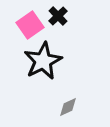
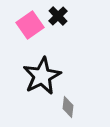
black star: moved 1 px left, 15 px down
gray diamond: rotated 60 degrees counterclockwise
